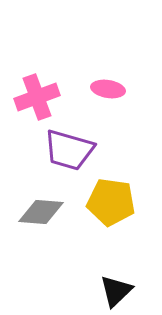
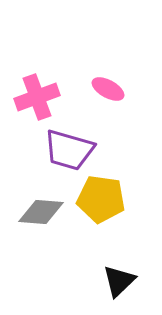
pink ellipse: rotated 20 degrees clockwise
yellow pentagon: moved 10 px left, 3 px up
black triangle: moved 3 px right, 10 px up
